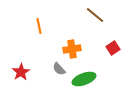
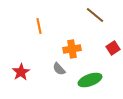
green ellipse: moved 6 px right, 1 px down
